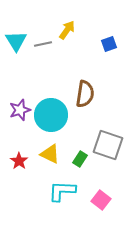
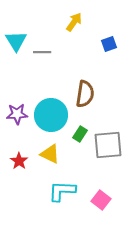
yellow arrow: moved 7 px right, 8 px up
gray line: moved 1 px left, 8 px down; rotated 12 degrees clockwise
purple star: moved 3 px left, 4 px down; rotated 15 degrees clockwise
gray square: rotated 24 degrees counterclockwise
green rectangle: moved 25 px up
